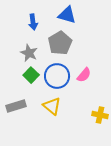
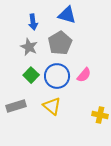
gray star: moved 6 px up
